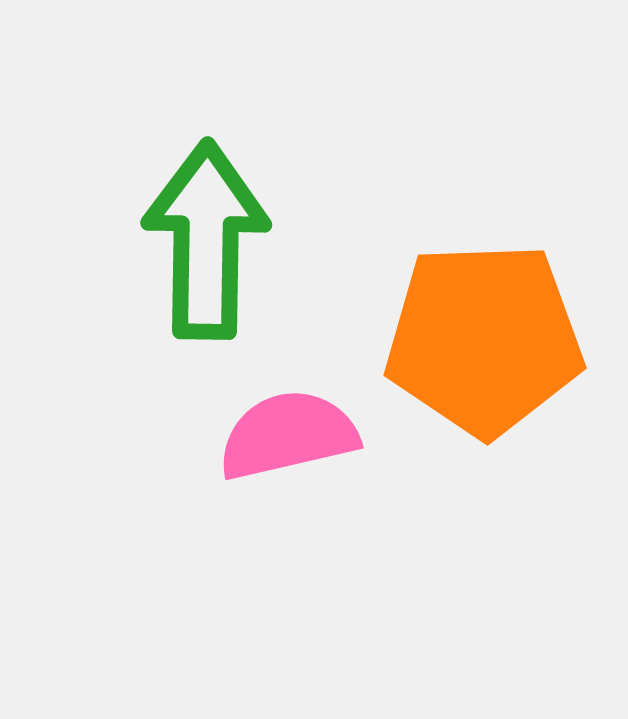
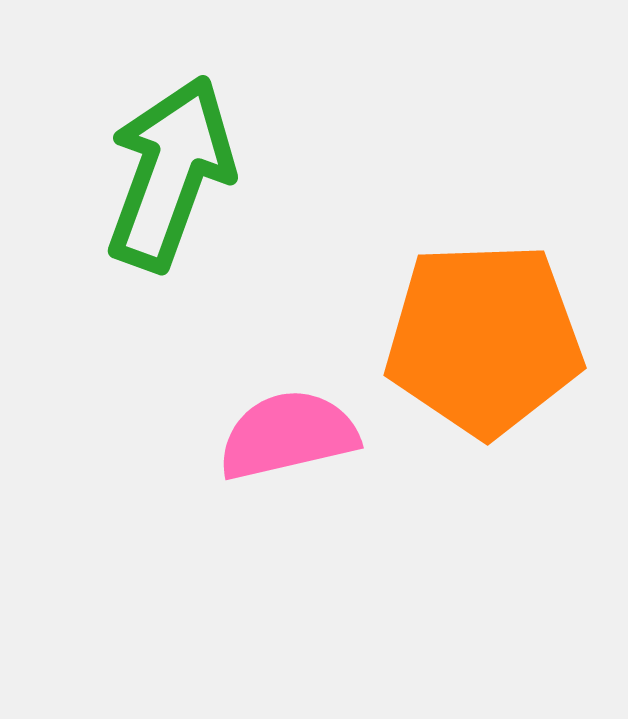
green arrow: moved 36 px left, 67 px up; rotated 19 degrees clockwise
